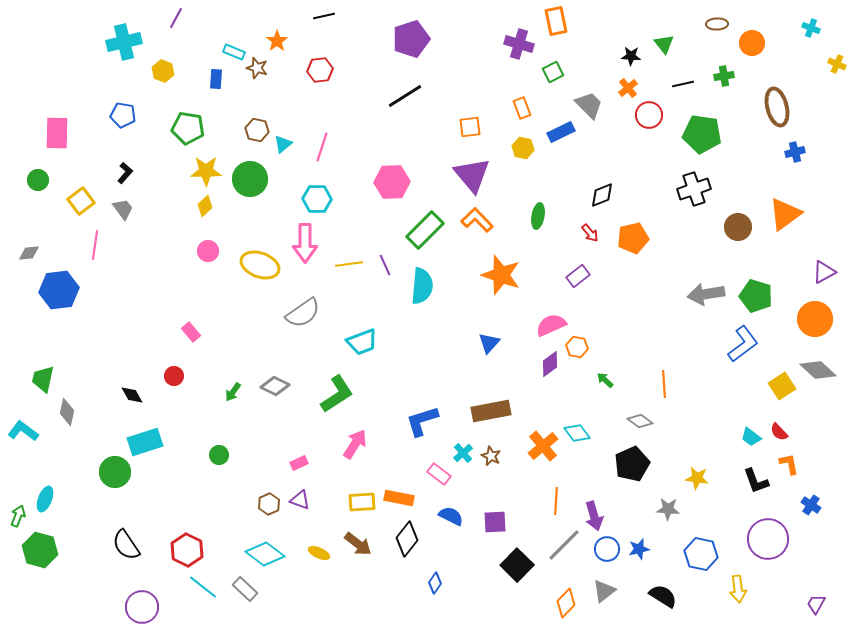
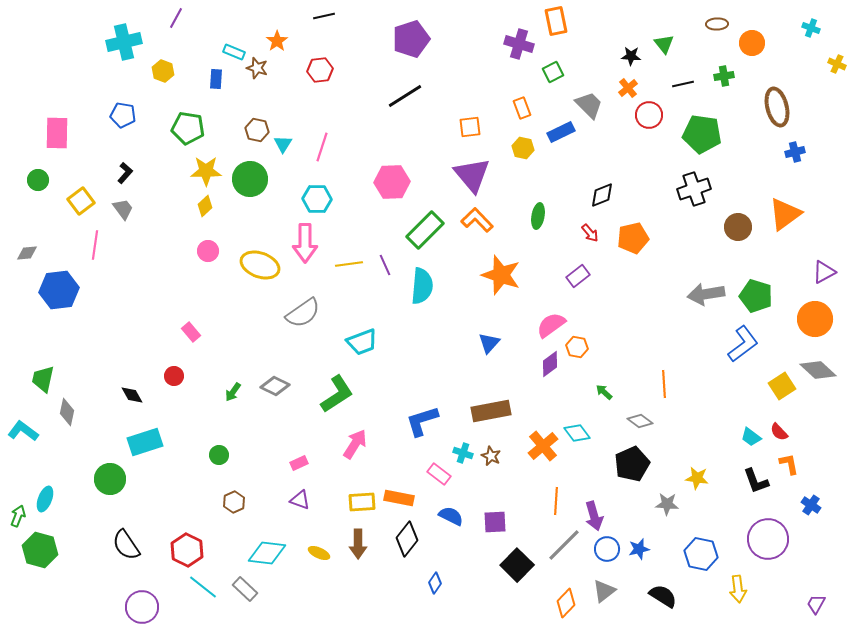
cyan triangle at (283, 144): rotated 18 degrees counterclockwise
gray diamond at (29, 253): moved 2 px left
pink semicircle at (551, 325): rotated 12 degrees counterclockwise
green arrow at (605, 380): moved 1 px left, 12 px down
cyan cross at (463, 453): rotated 30 degrees counterclockwise
green circle at (115, 472): moved 5 px left, 7 px down
brown hexagon at (269, 504): moved 35 px left, 2 px up
gray star at (668, 509): moved 1 px left, 5 px up
brown arrow at (358, 544): rotated 52 degrees clockwise
cyan diamond at (265, 554): moved 2 px right, 1 px up; rotated 30 degrees counterclockwise
